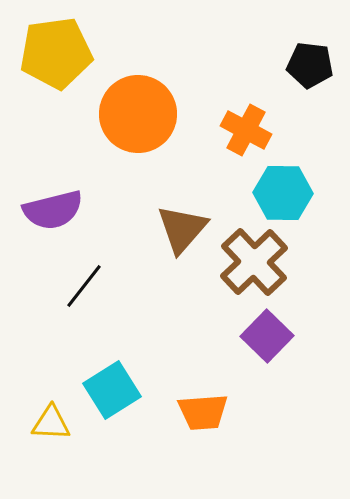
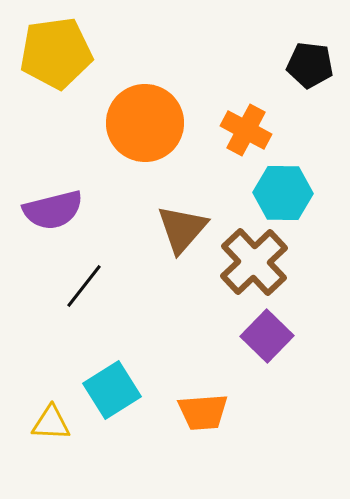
orange circle: moved 7 px right, 9 px down
